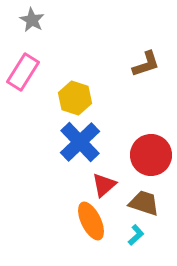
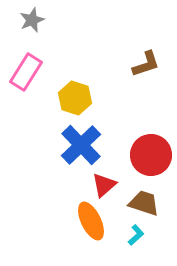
gray star: rotated 20 degrees clockwise
pink rectangle: moved 3 px right
blue cross: moved 1 px right, 3 px down
